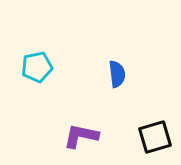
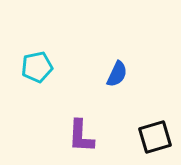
blue semicircle: rotated 32 degrees clockwise
purple L-shape: rotated 99 degrees counterclockwise
